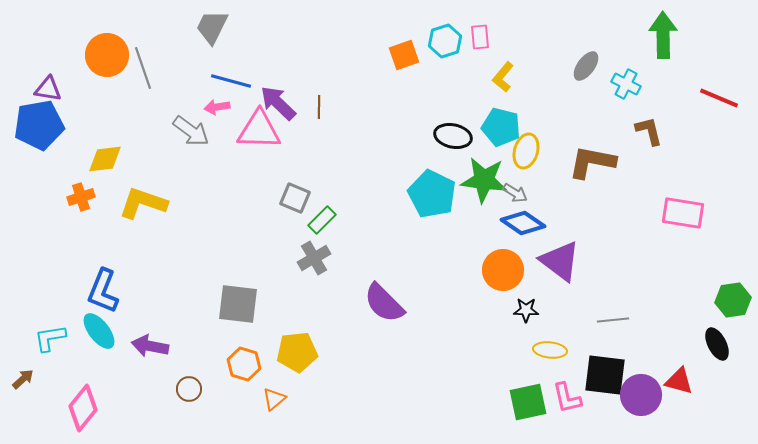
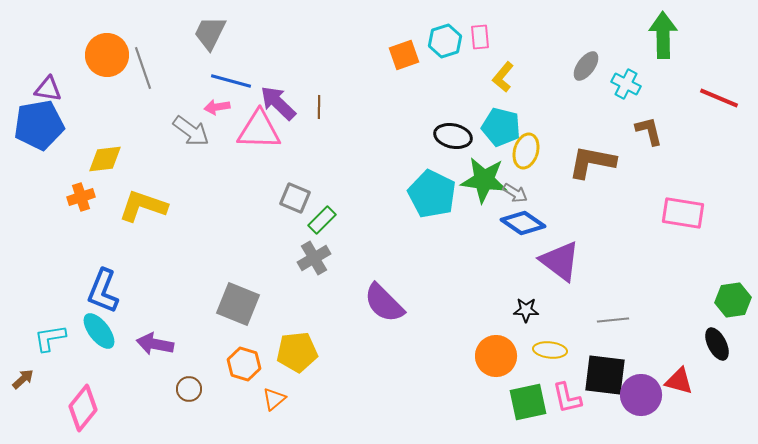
gray trapezoid at (212, 27): moved 2 px left, 6 px down
yellow L-shape at (143, 203): moved 3 px down
orange circle at (503, 270): moved 7 px left, 86 px down
gray square at (238, 304): rotated 15 degrees clockwise
purple arrow at (150, 346): moved 5 px right, 2 px up
